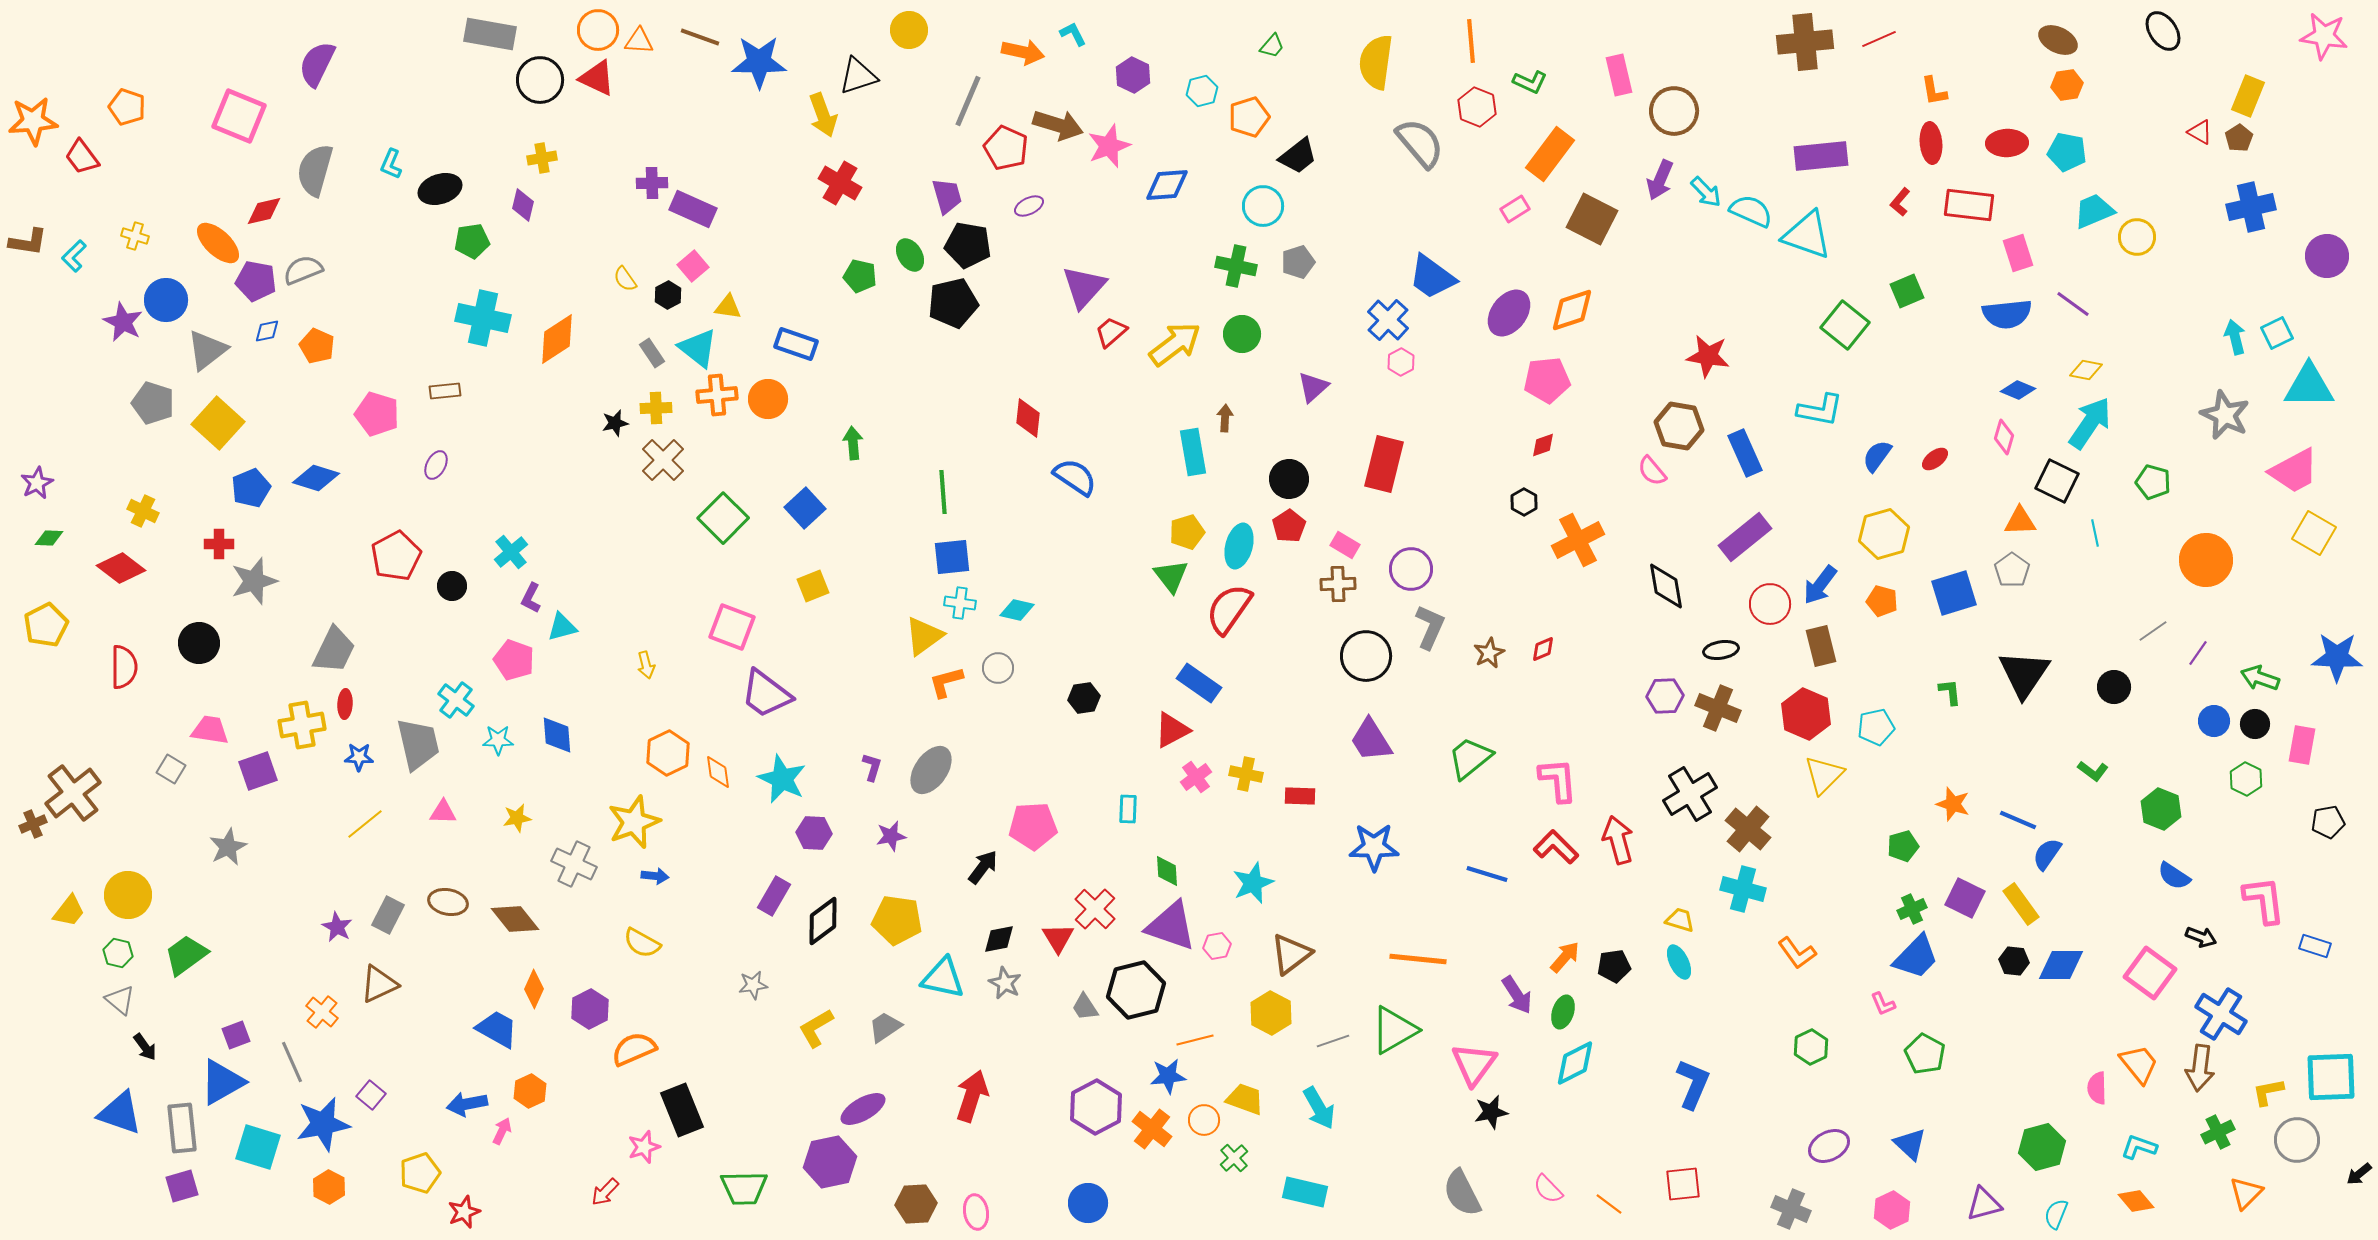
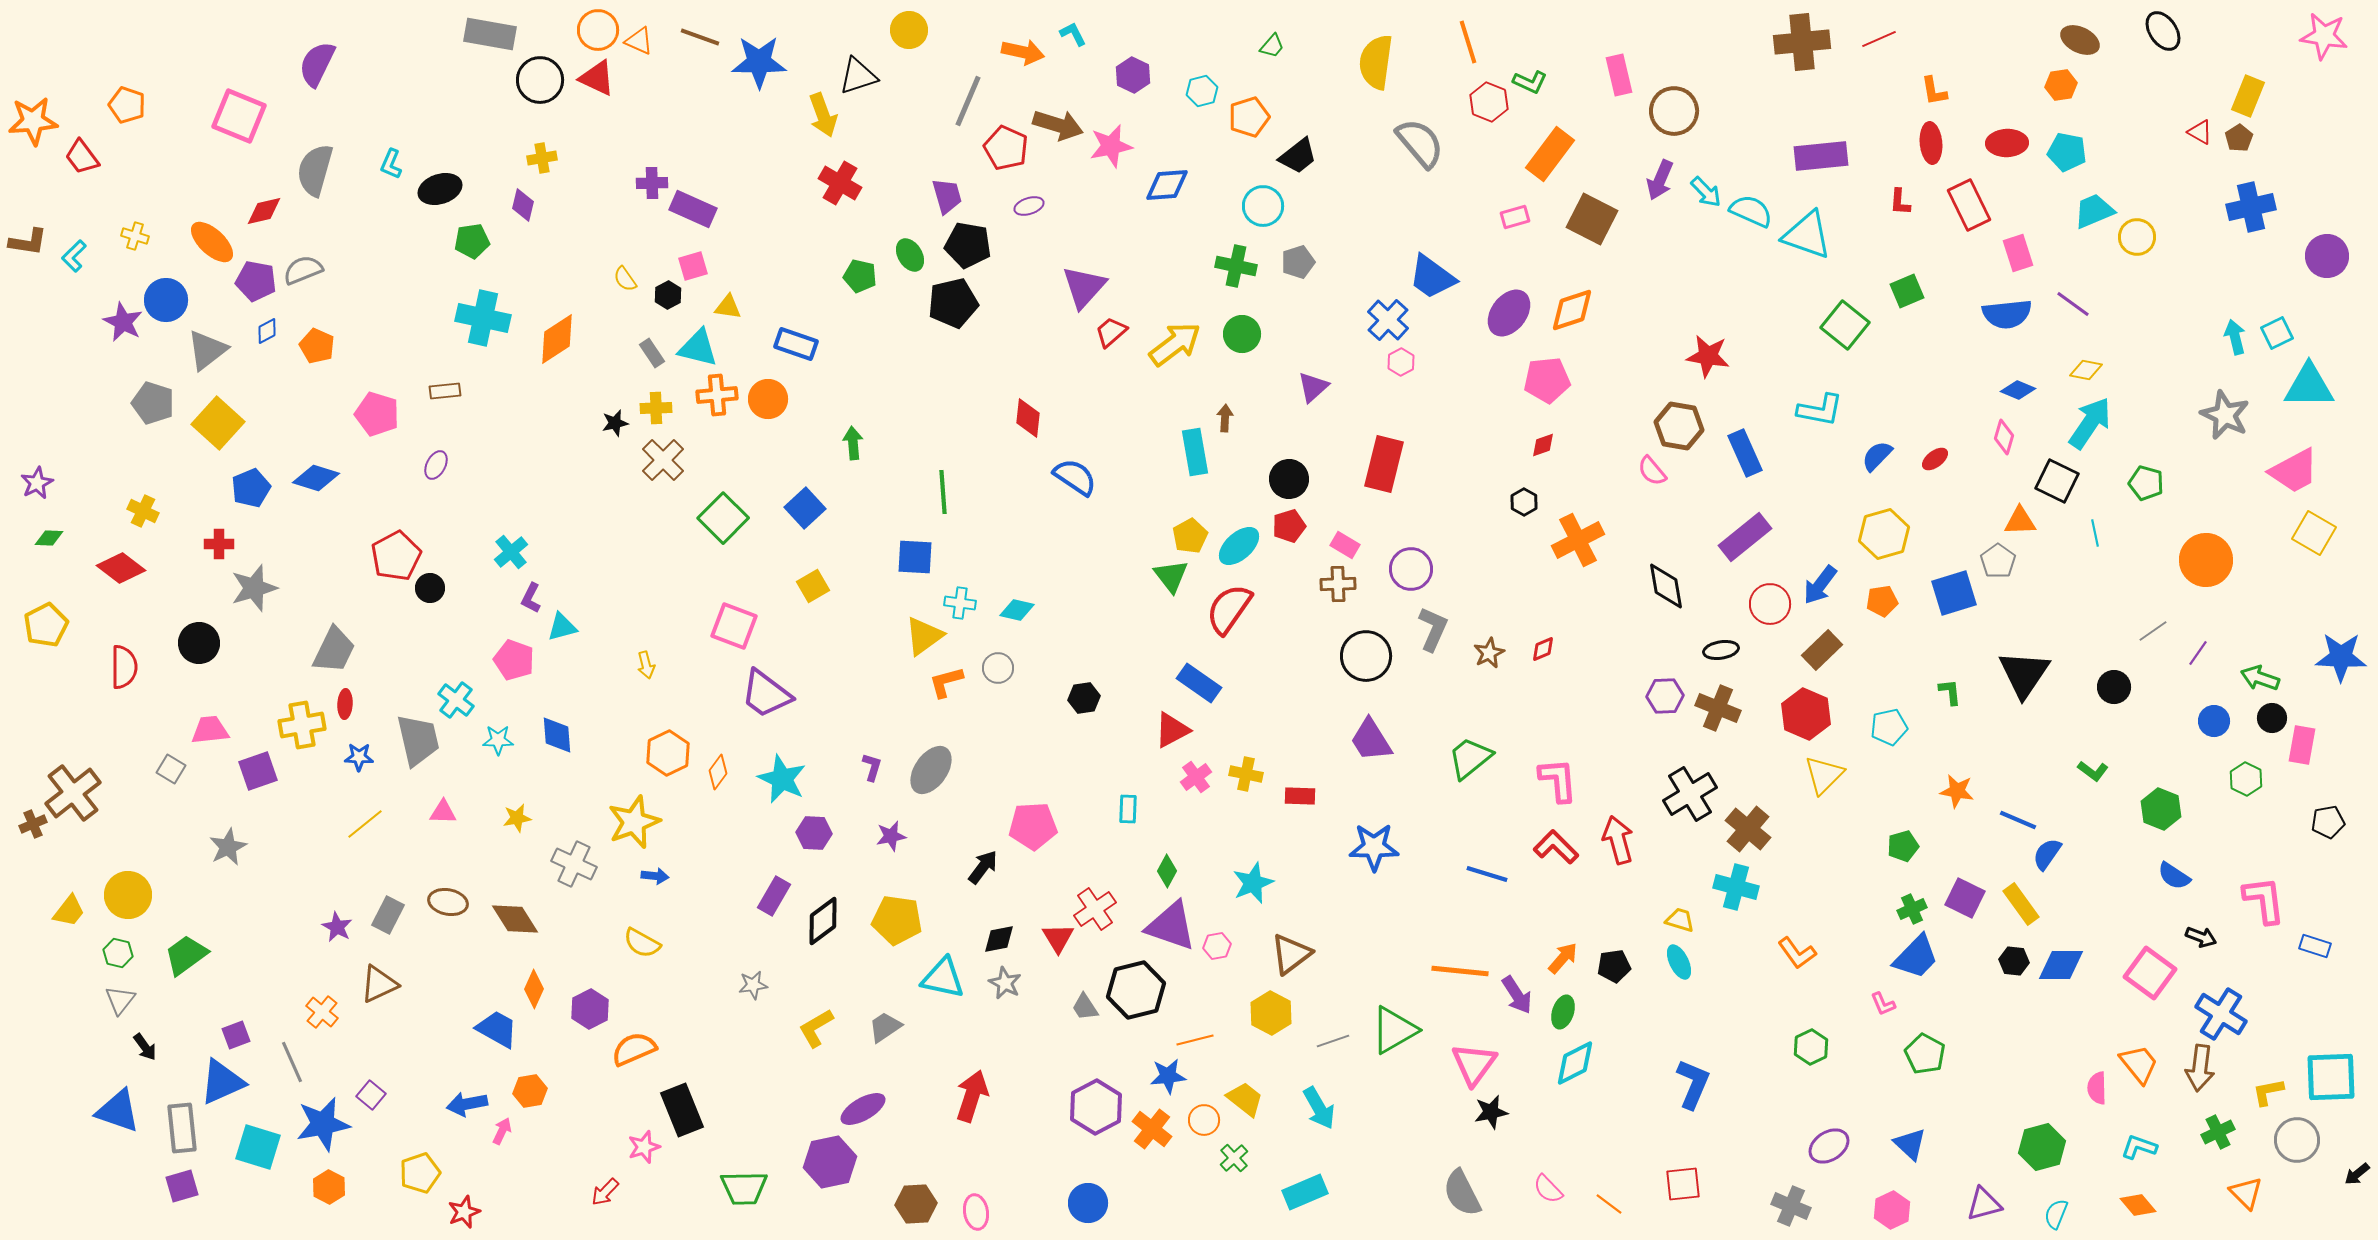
brown ellipse at (2058, 40): moved 22 px right
orange triangle at (639, 41): rotated 20 degrees clockwise
orange line at (1471, 41): moved 3 px left, 1 px down; rotated 12 degrees counterclockwise
brown cross at (1805, 42): moved 3 px left
orange hexagon at (2067, 85): moved 6 px left
orange pentagon at (127, 107): moved 2 px up
red hexagon at (1477, 107): moved 12 px right, 5 px up
pink star at (1109, 146): moved 2 px right; rotated 9 degrees clockwise
red L-shape at (1900, 202): rotated 36 degrees counterclockwise
red rectangle at (1969, 205): rotated 57 degrees clockwise
purple ellipse at (1029, 206): rotated 8 degrees clockwise
pink rectangle at (1515, 209): moved 8 px down; rotated 16 degrees clockwise
orange ellipse at (218, 243): moved 6 px left, 1 px up
pink square at (693, 266): rotated 24 degrees clockwise
blue diamond at (267, 331): rotated 16 degrees counterclockwise
cyan triangle at (698, 348): rotated 24 degrees counterclockwise
cyan rectangle at (1193, 452): moved 2 px right
blue semicircle at (1877, 456): rotated 8 degrees clockwise
green pentagon at (2153, 482): moved 7 px left, 1 px down
red pentagon at (1289, 526): rotated 16 degrees clockwise
yellow pentagon at (1187, 532): moved 3 px right, 4 px down; rotated 12 degrees counterclockwise
cyan ellipse at (1239, 546): rotated 33 degrees clockwise
blue square at (952, 557): moved 37 px left; rotated 9 degrees clockwise
gray pentagon at (2012, 570): moved 14 px left, 9 px up
gray star at (254, 581): moved 7 px down
black circle at (452, 586): moved 22 px left, 2 px down
yellow square at (813, 586): rotated 8 degrees counterclockwise
orange pentagon at (1882, 601): rotated 24 degrees counterclockwise
pink square at (732, 627): moved 2 px right, 1 px up
gray L-shape at (1430, 627): moved 3 px right, 2 px down
brown rectangle at (1821, 646): moved 1 px right, 4 px down; rotated 60 degrees clockwise
blue star at (2337, 657): moved 4 px right
black circle at (2255, 724): moved 17 px right, 6 px up
cyan pentagon at (1876, 727): moved 13 px right
pink trapezoid at (210, 730): rotated 15 degrees counterclockwise
gray trapezoid at (418, 744): moved 4 px up
orange diamond at (718, 772): rotated 44 degrees clockwise
orange star at (1953, 804): moved 4 px right, 13 px up; rotated 8 degrees counterclockwise
green diamond at (1167, 871): rotated 32 degrees clockwise
cyan cross at (1743, 889): moved 7 px left, 2 px up
red cross at (1095, 909): rotated 12 degrees clockwise
brown diamond at (515, 919): rotated 6 degrees clockwise
orange arrow at (1565, 957): moved 2 px left, 1 px down
orange line at (1418, 959): moved 42 px right, 12 px down
gray triangle at (120, 1000): rotated 28 degrees clockwise
blue triangle at (222, 1082): rotated 6 degrees clockwise
orange hexagon at (530, 1091): rotated 16 degrees clockwise
yellow trapezoid at (1245, 1099): rotated 18 degrees clockwise
blue triangle at (120, 1113): moved 2 px left, 2 px up
purple ellipse at (1829, 1146): rotated 6 degrees counterclockwise
black arrow at (2359, 1174): moved 2 px left
cyan rectangle at (1305, 1192): rotated 36 degrees counterclockwise
orange triangle at (2246, 1193): rotated 30 degrees counterclockwise
orange diamond at (2136, 1201): moved 2 px right, 4 px down
gray cross at (1791, 1209): moved 3 px up
